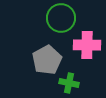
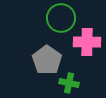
pink cross: moved 3 px up
gray pentagon: rotated 8 degrees counterclockwise
